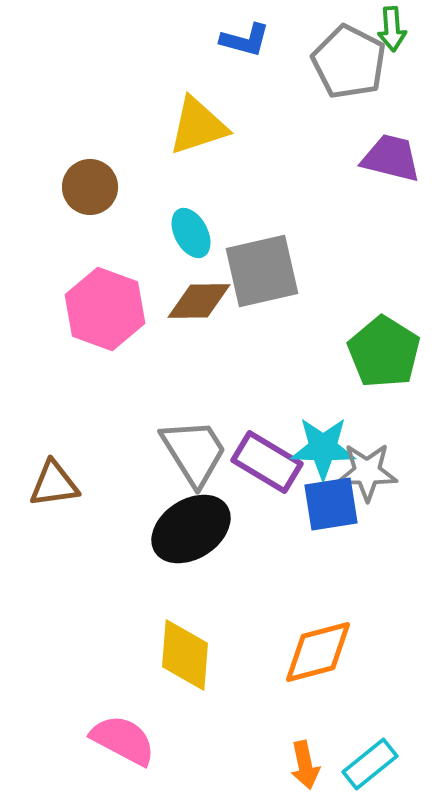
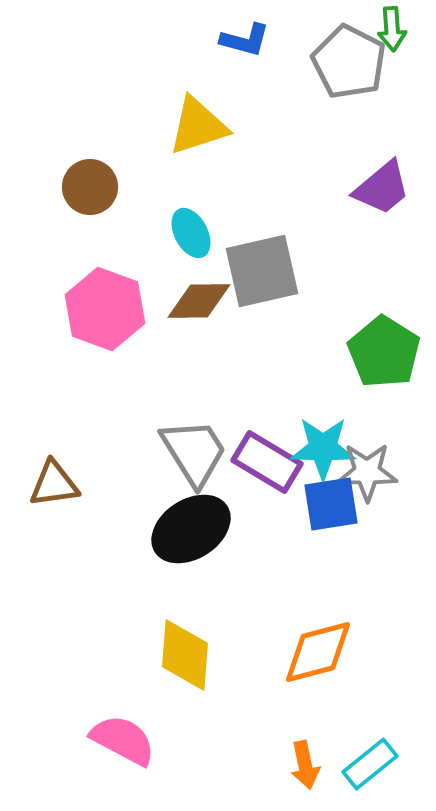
purple trapezoid: moved 9 px left, 30 px down; rotated 126 degrees clockwise
